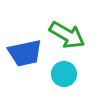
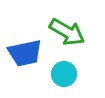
green arrow: moved 3 px up
